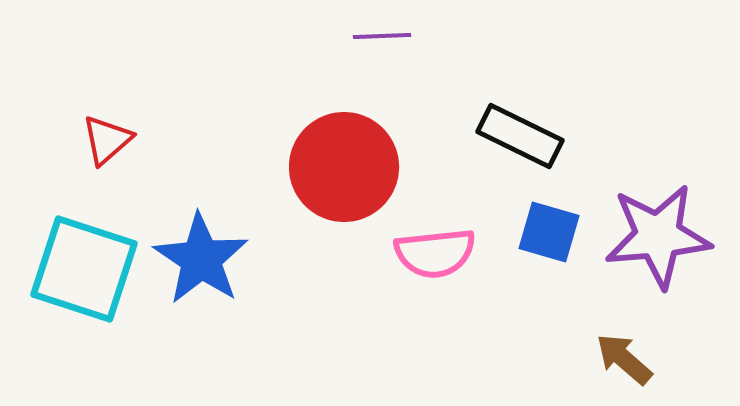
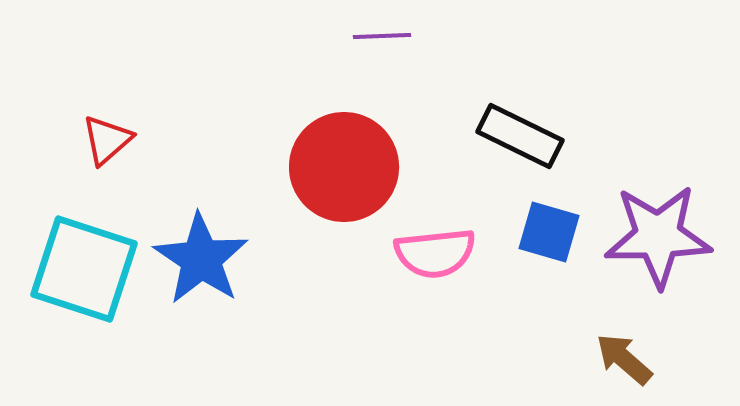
purple star: rotated 4 degrees clockwise
